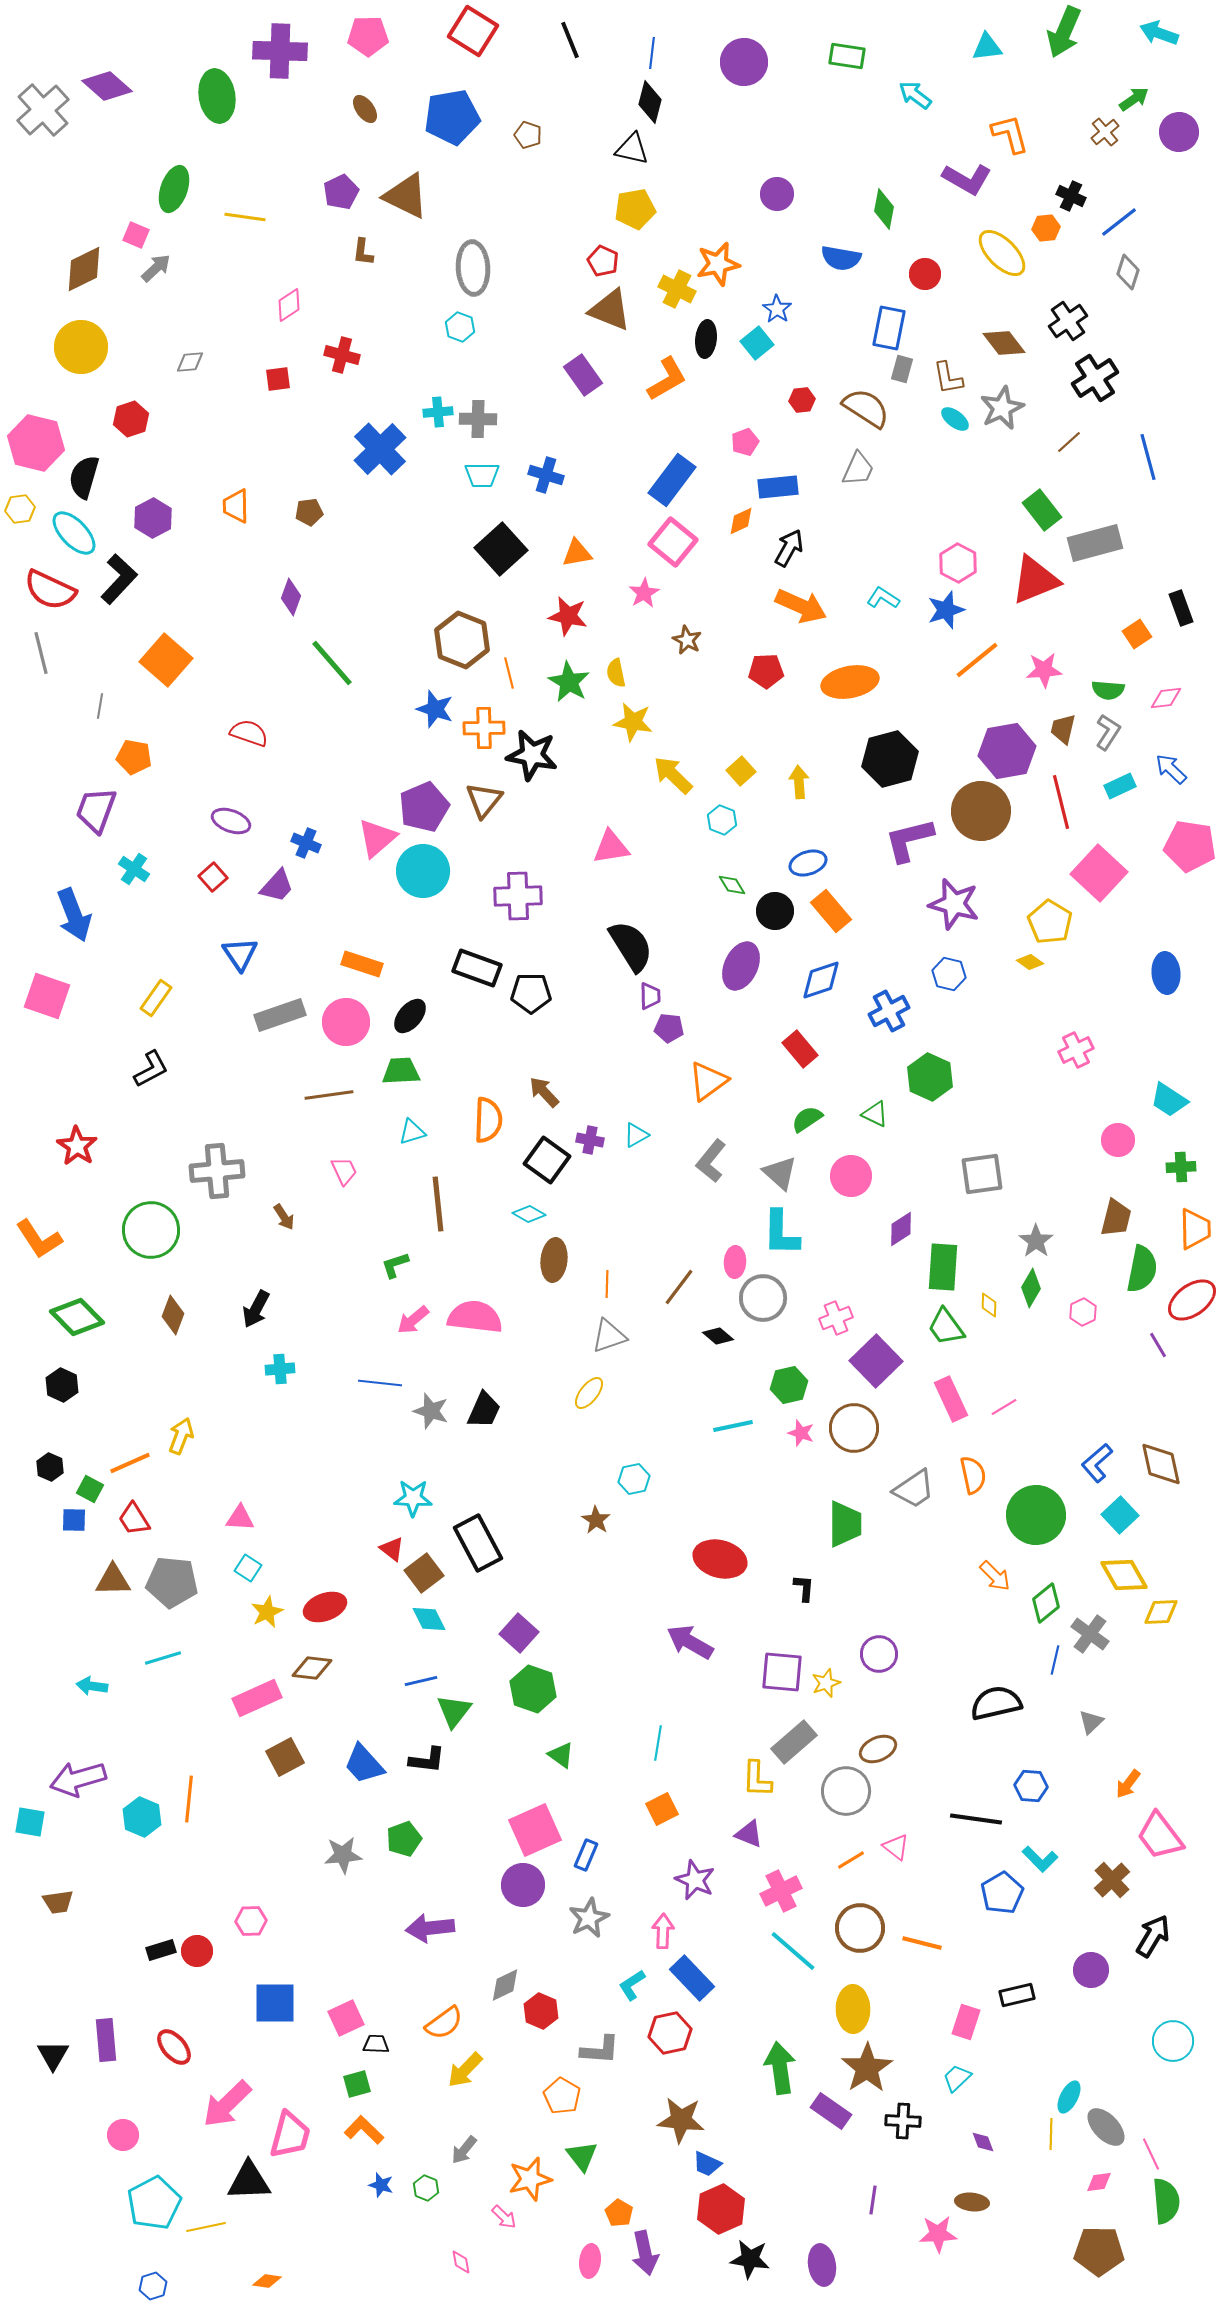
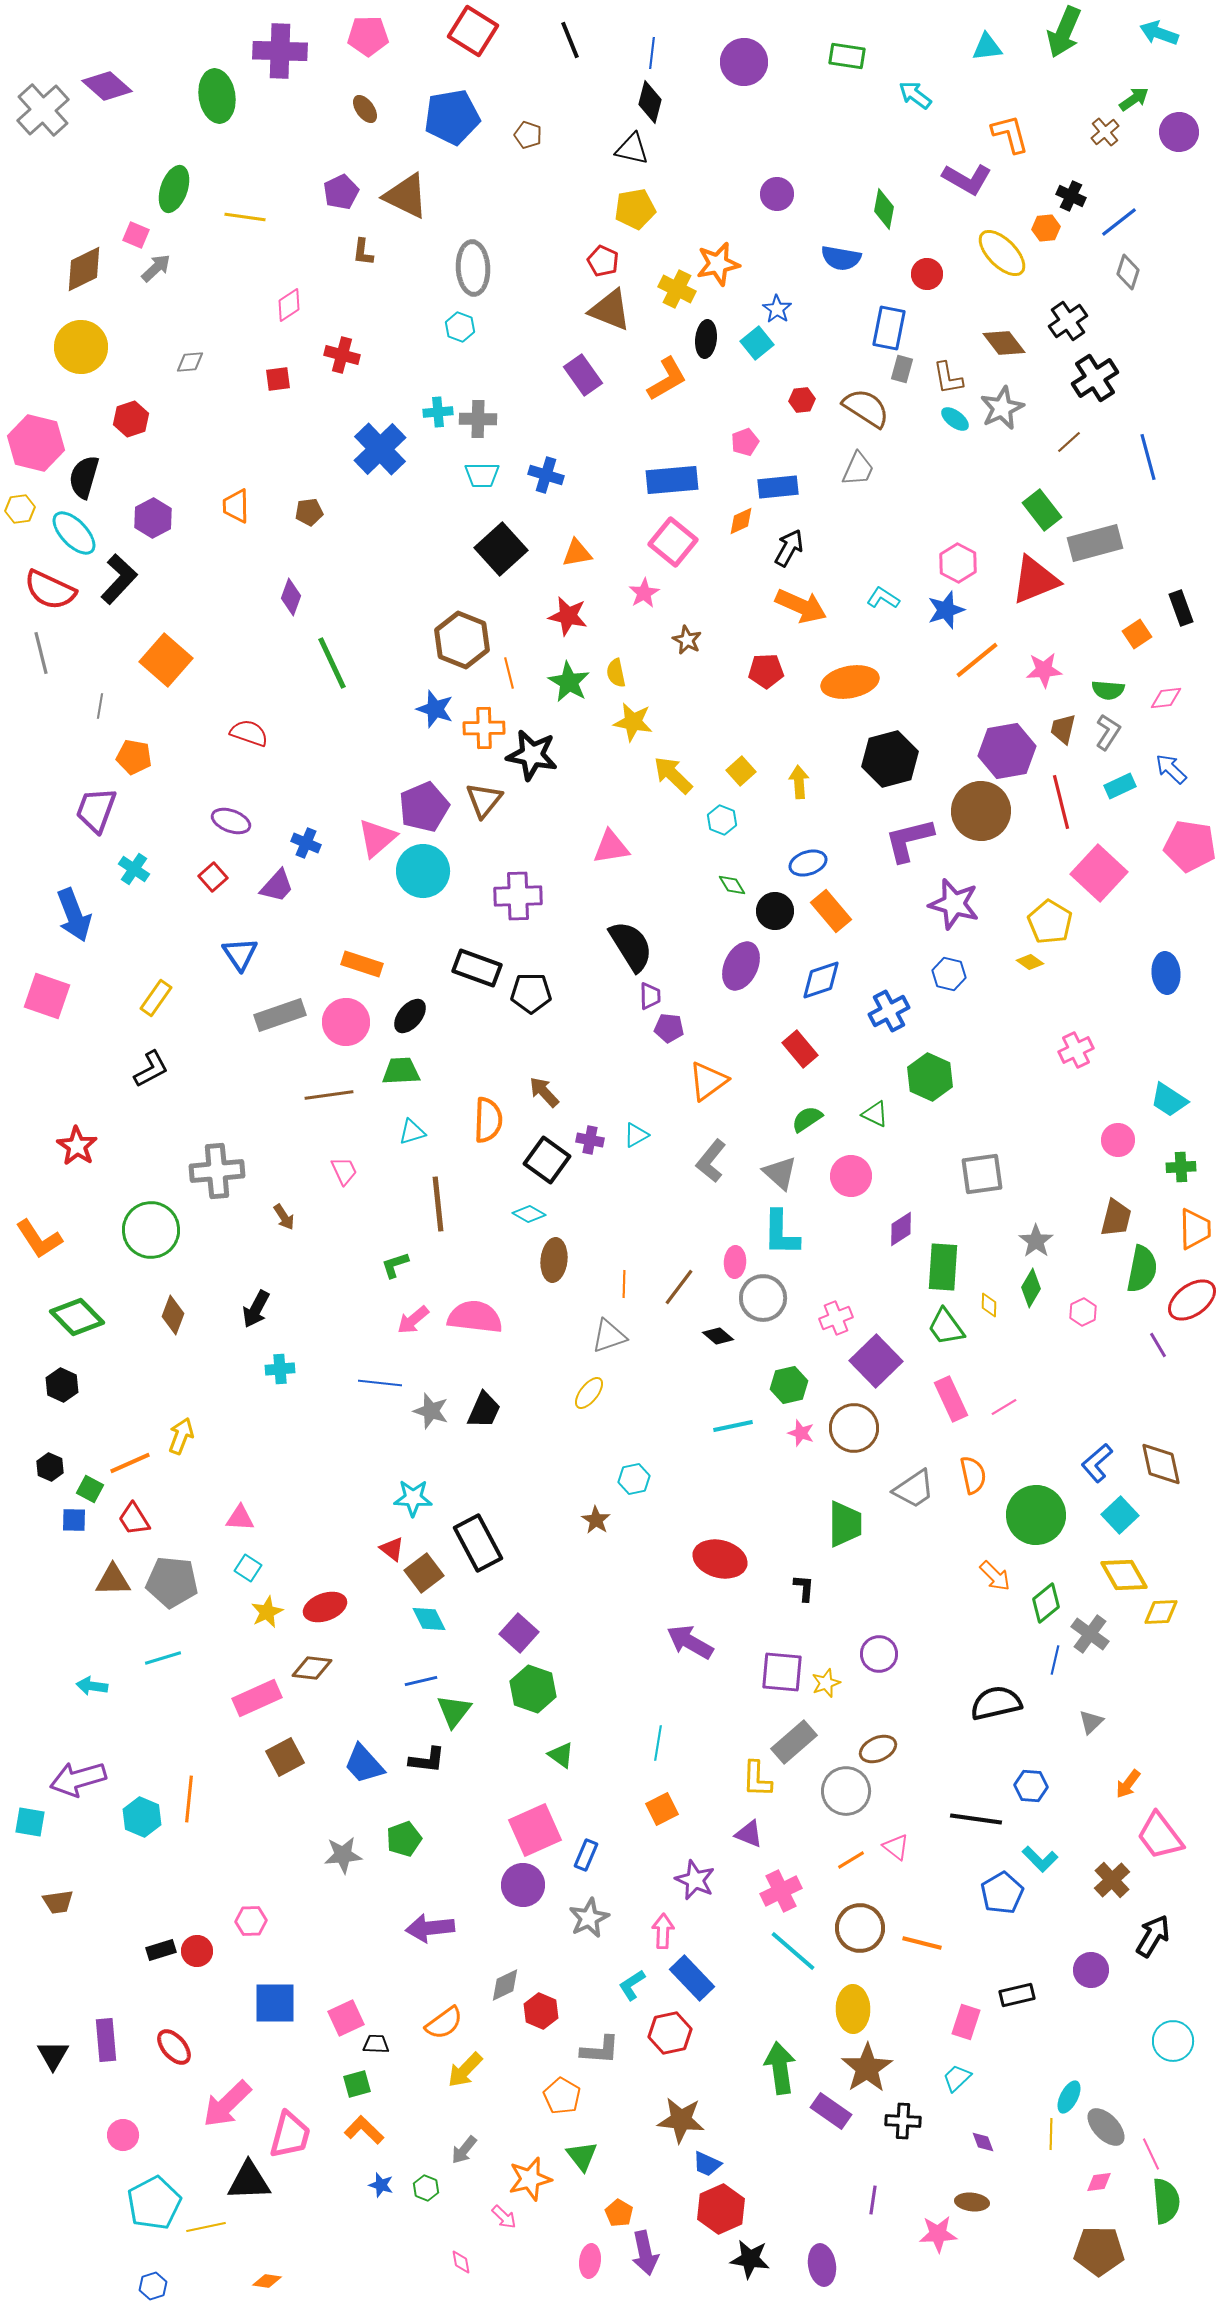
red circle at (925, 274): moved 2 px right
blue rectangle at (672, 480): rotated 48 degrees clockwise
green line at (332, 663): rotated 16 degrees clockwise
orange line at (607, 1284): moved 17 px right
